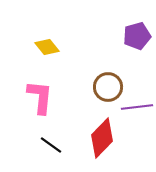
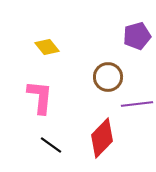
brown circle: moved 10 px up
purple line: moved 3 px up
